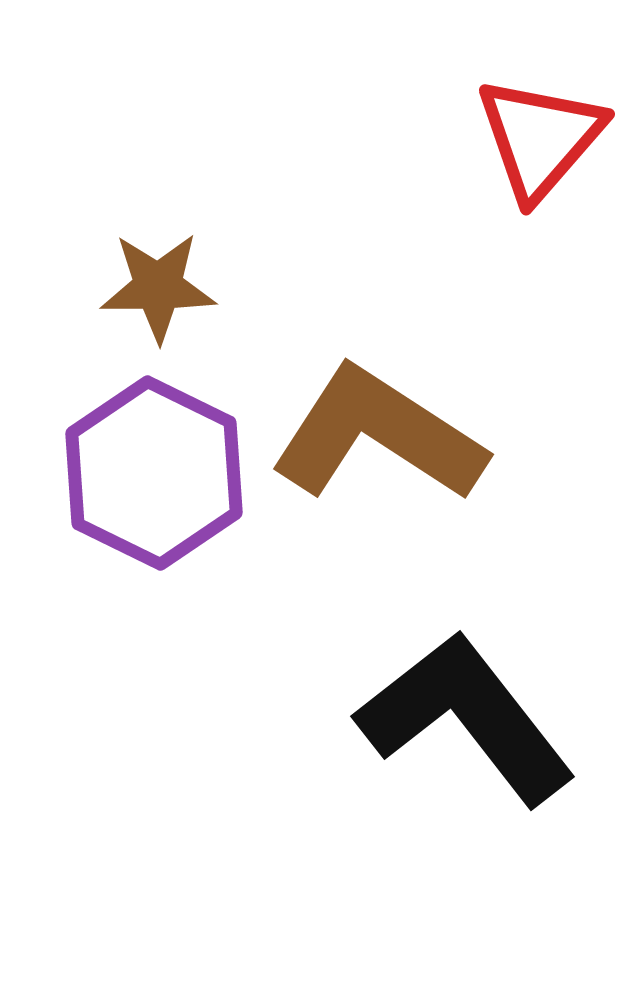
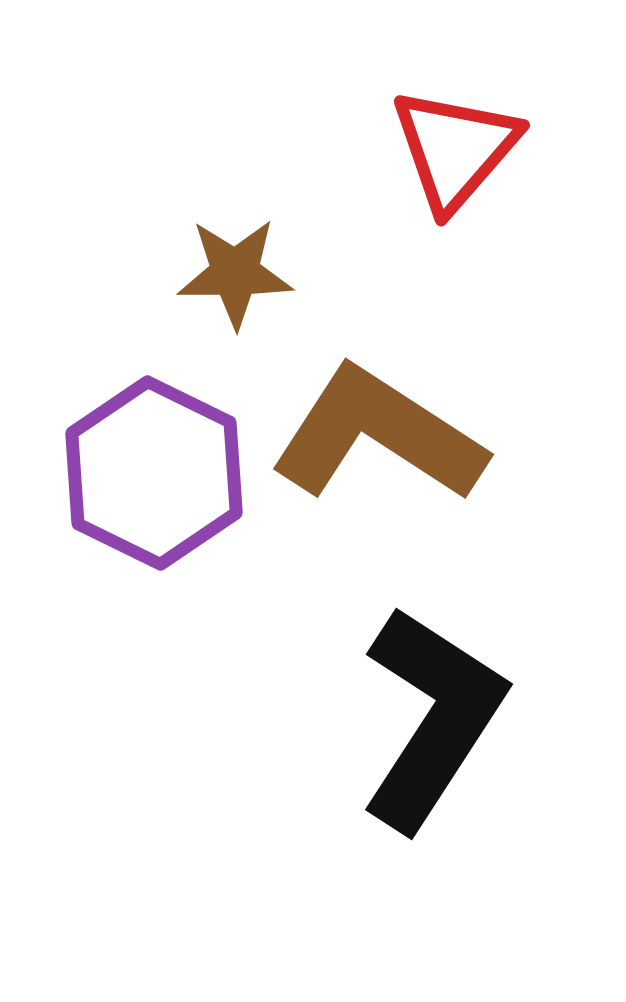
red triangle: moved 85 px left, 11 px down
brown star: moved 77 px right, 14 px up
black L-shape: moved 34 px left; rotated 71 degrees clockwise
